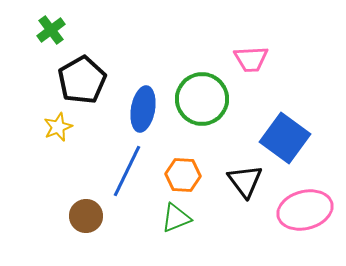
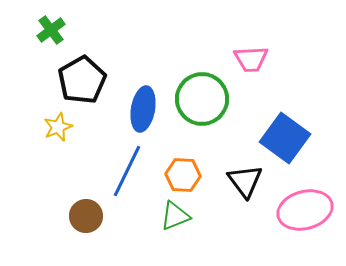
green triangle: moved 1 px left, 2 px up
